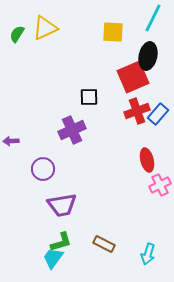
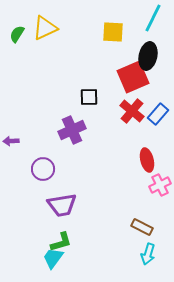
red cross: moved 5 px left; rotated 30 degrees counterclockwise
brown rectangle: moved 38 px right, 17 px up
